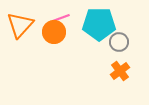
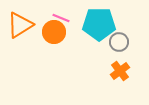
pink line: rotated 42 degrees clockwise
orange triangle: rotated 16 degrees clockwise
